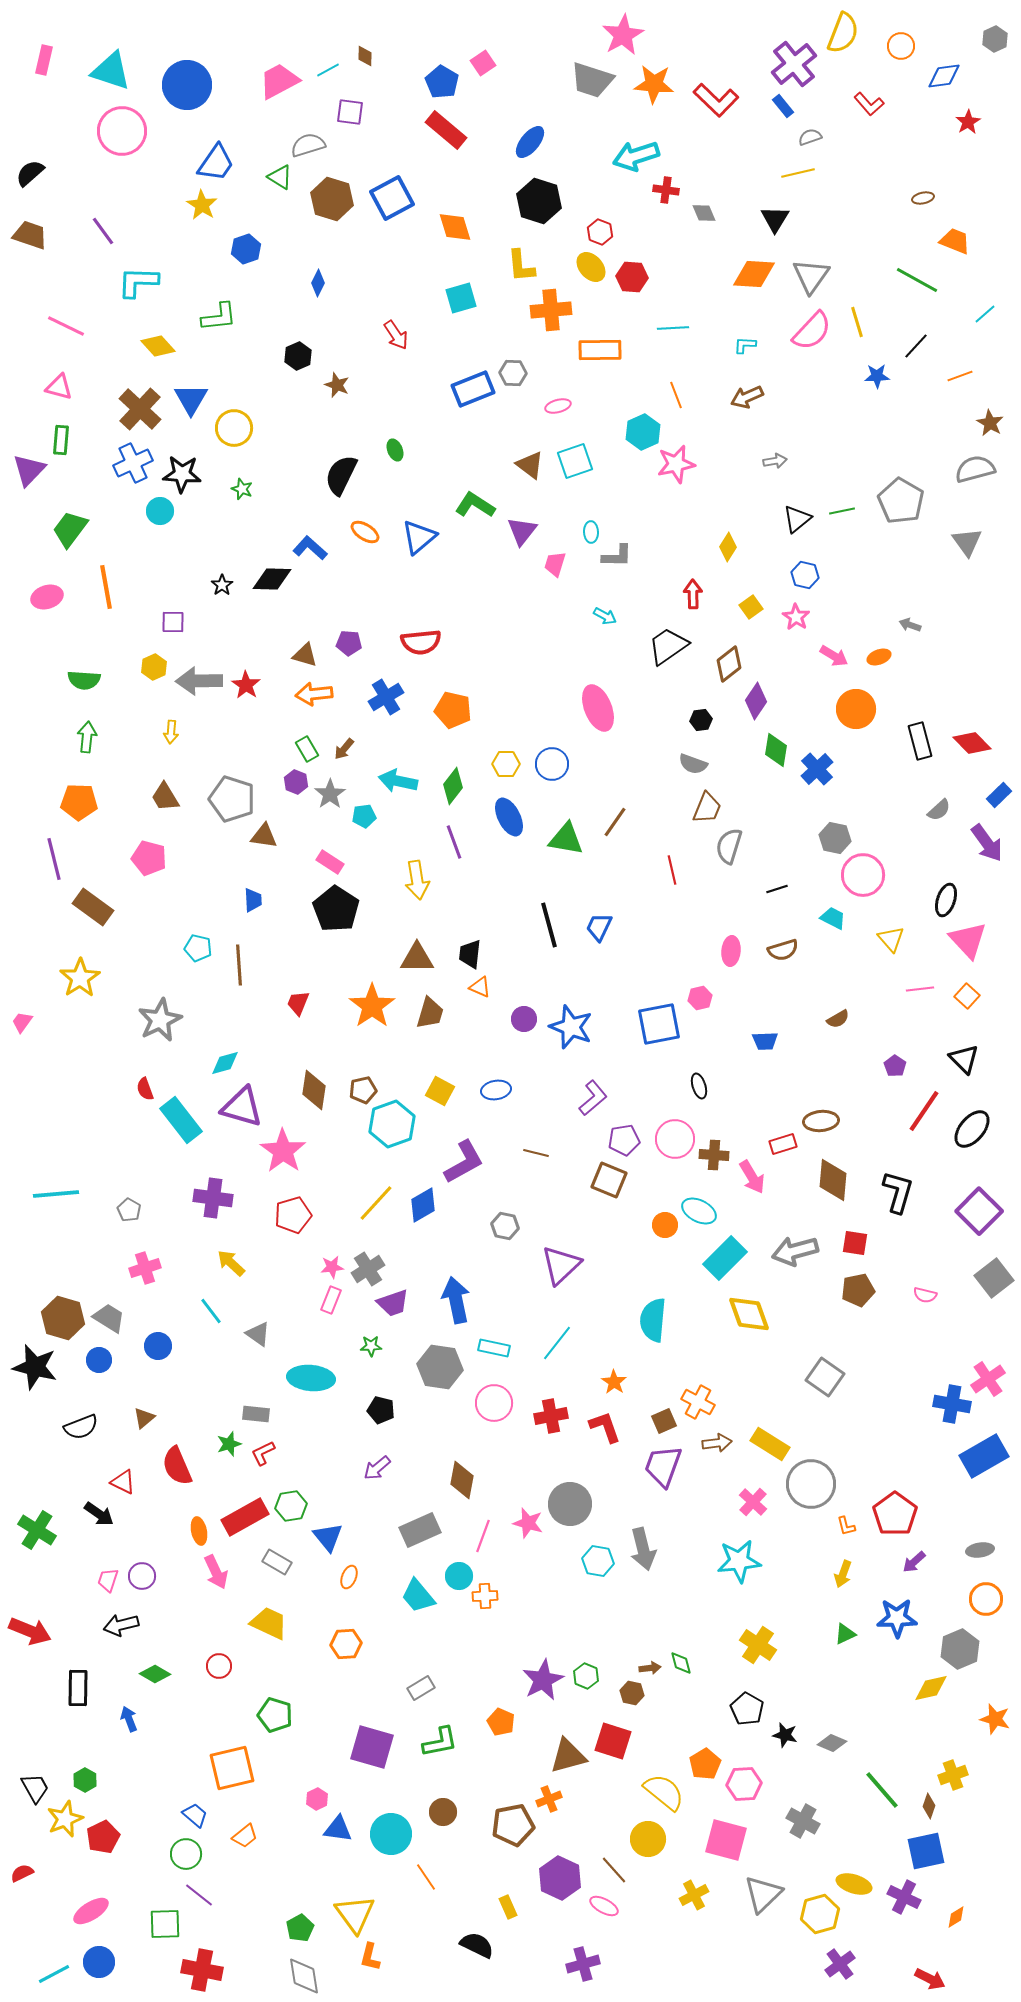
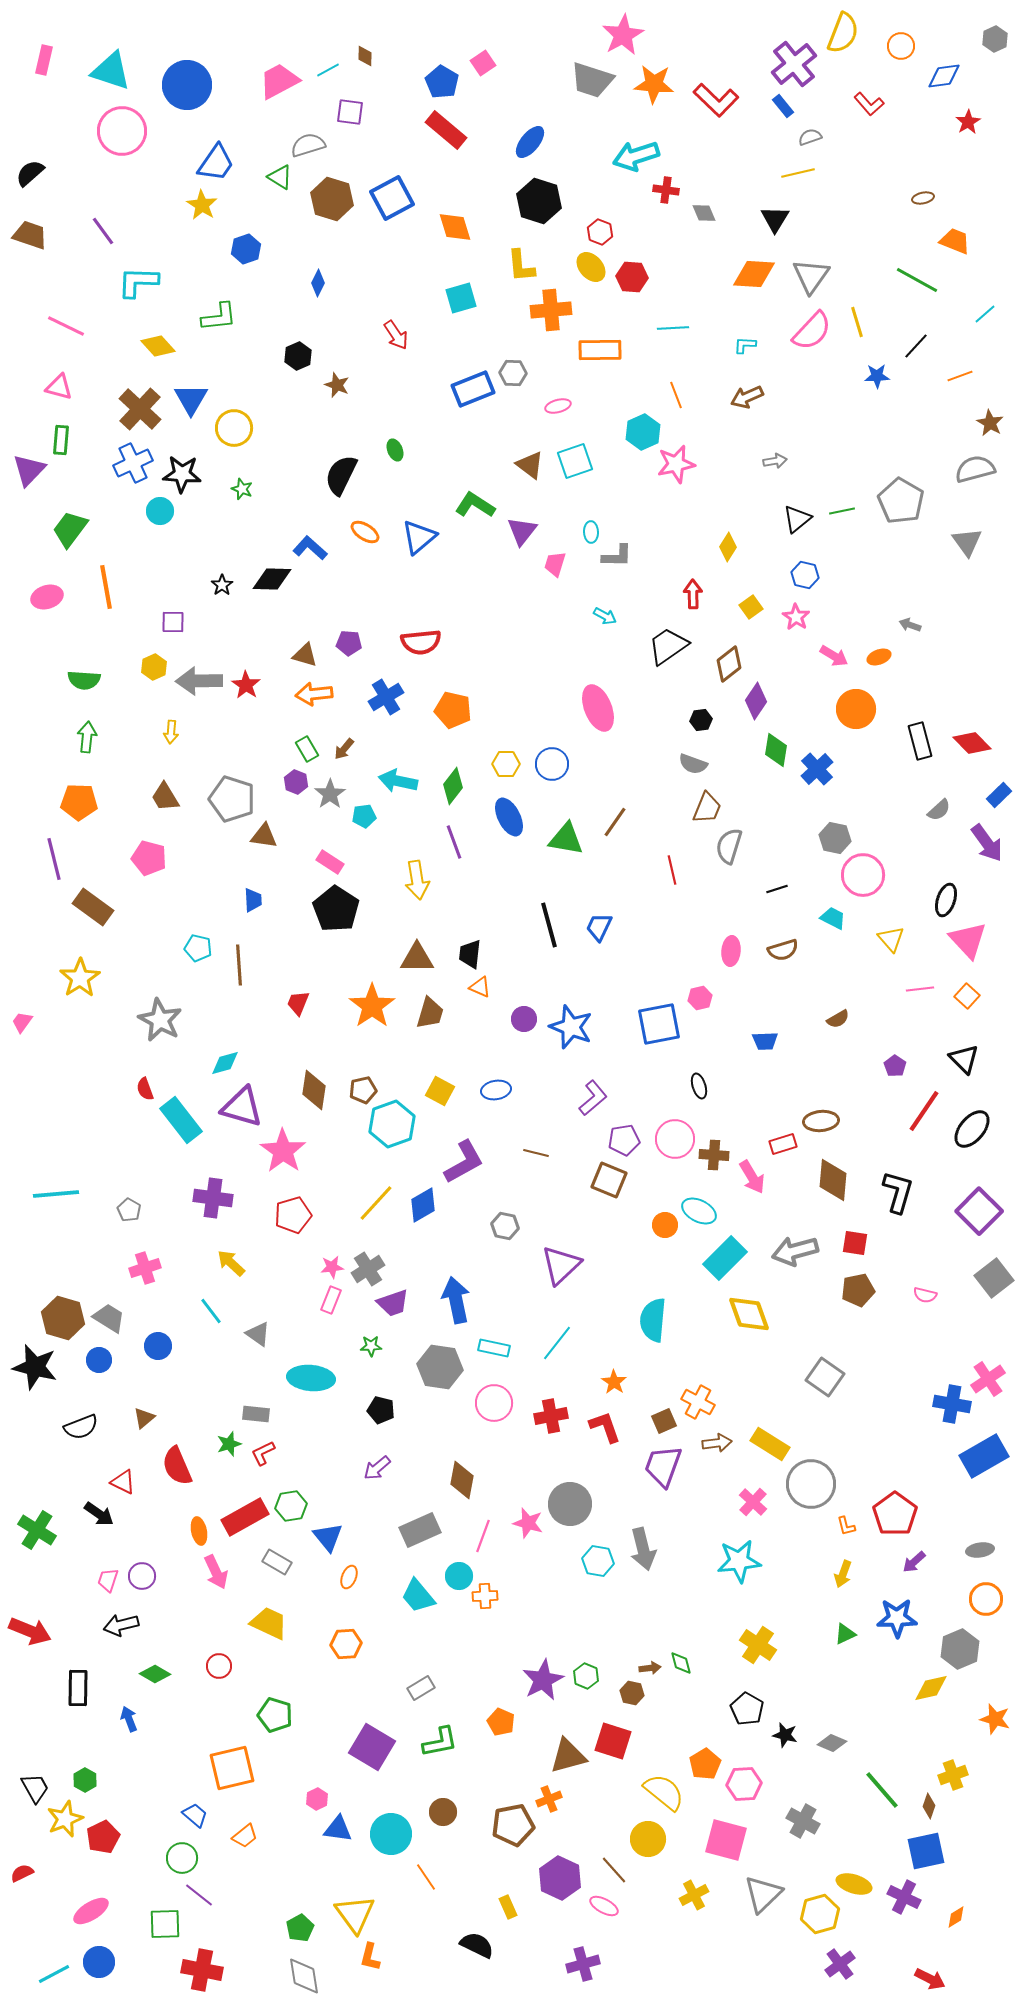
gray star at (160, 1020): rotated 18 degrees counterclockwise
purple square at (372, 1747): rotated 15 degrees clockwise
green circle at (186, 1854): moved 4 px left, 4 px down
